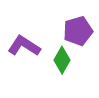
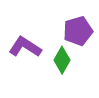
purple L-shape: moved 1 px right, 1 px down
